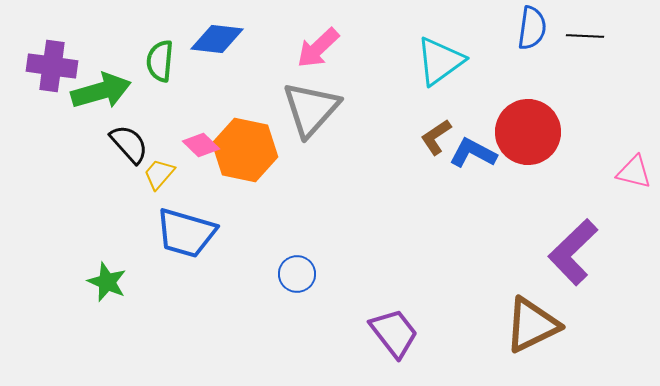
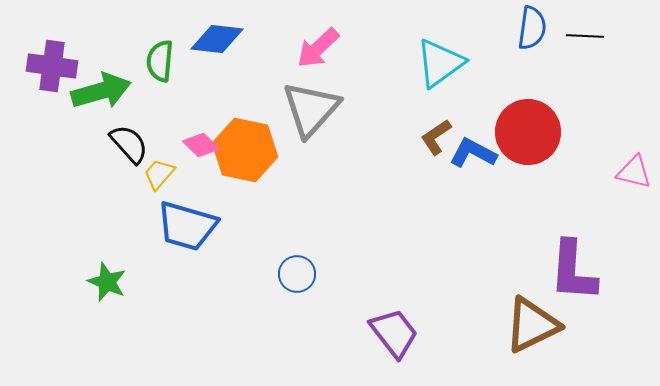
cyan triangle: moved 2 px down
blue trapezoid: moved 1 px right, 7 px up
purple L-shape: moved 19 px down; rotated 42 degrees counterclockwise
